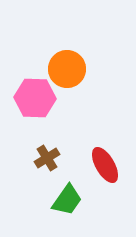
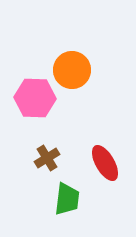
orange circle: moved 5 px right, 1 px down
red ellipse: moved 2 px up
green trapezoid: moved 1 px up; rotated 28 degrees counterclockwise
